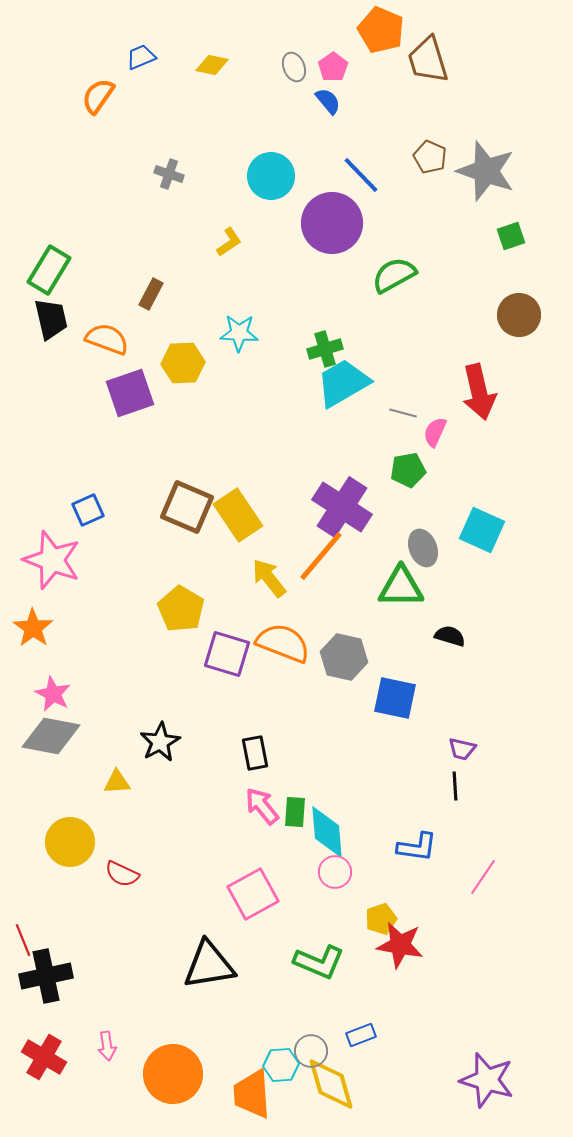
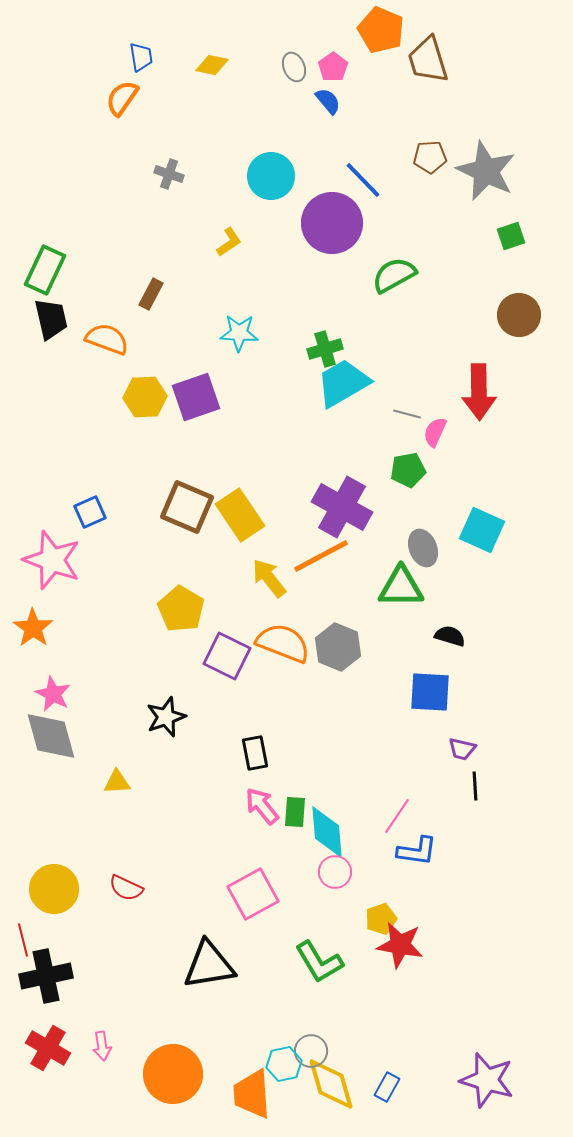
blue trapezoid at (141, 57): rotated 104 degrees clockwise
orange semicircle at (98, 96): moved 24 px right, 2 px down
brown pentagon at (430, 157): rotated 28 degrees counterclockwise
gray star at (486, 171): rotated 6 degrees clockwise
blue line at (361, 175): moved 2 px right, 5 px down
green rectangle at (49, 270): moved 4 px left; rotated 6 degrees counterclockwise
yellow hexagon at (183, 363): moved 38 px left, 34 px down
red arrow at (479, 392): rotated 12 degrees clockwise
purple square at (130, 393): moved 66 px right, 4 px down
gray line at (403, 413): moved 4 px right, 1 px down
purple cross at (342, 507): rotated 4 degrees counterclockwise
blue square at (88, 510): moved 2 px right, 2 px down
yellow rectangle at (238, 515): moved 2 px right
orange line at (321, 556): rotated 22 degrees clockwise
purple square at (227, 654): moved 2 px down; rotated 9 degrees clockwise
gray hexagon at (344, 657): moved 6 px left, 10 px up; rotated 9 degrees clockwise
blue square at (395, 698): moved 35 px right, 6 px up; rotated 9 degrees counterclockwise
gray diamond at (51, 736): rotated 64 degrees clockwise
black star at (160, 742): moved 6 px right, 25 px up; rotated 9 degrees clockwise
black line at (455, 786): moved 20 px right
yellow circle at (70, 842): moved 16 px left, 47 px down
blue L-shape at (417, 847): moved 4 px down
red semicircle at (122, 874): moved 4 px right, 14 px down
pink line at (483, 877): moved 86 px left, 61 px up
red line at (23, 940): rotated 8 degrees clockwise
green L-shape at (319, 962): rotated 36 degrees clockwise
blue rectangle at (361, 1035): moved 26 px right, 52 px down; rotated 40 degrees counterclockwise
pink arrow at (107, 1046): moved 5 px left
red cross at (44, 1057): moved 4 px right, 9 px up
cyan hexagon at (281, 1065): moved 3 px right, 1 px up; rotated 8 degrees counterclockwise
